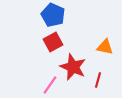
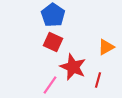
blue pentagon: rotated 10 degrees clockwise
red square: rotated 36 degrees counterclockwise
orange triangle: moved 1 px right; rotated 42 degrees counterclockwise
